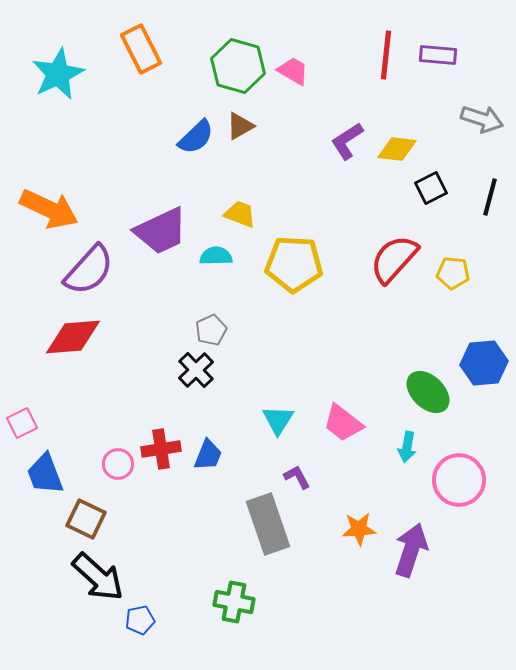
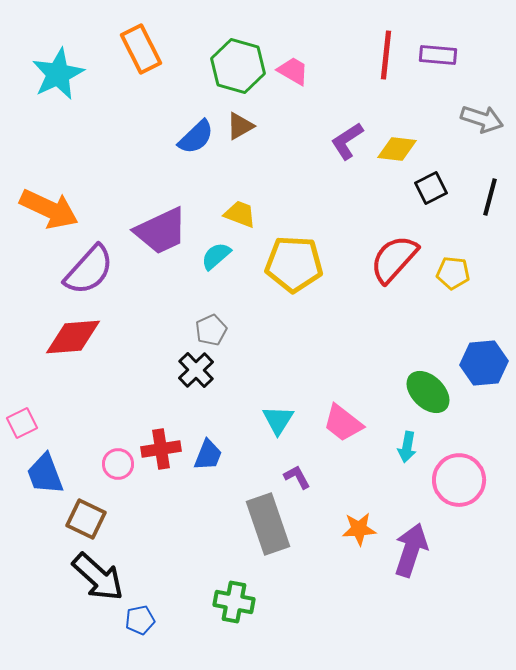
cyan semicircle at (216, 256): rotated 40 degrees counterclockwise
